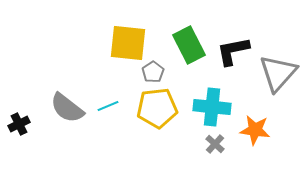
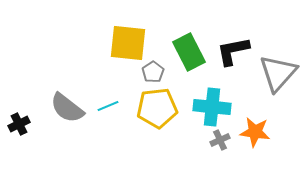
green rectangle: moved 7 px down
orange star: moved 2 px down
gray cross: moved 5 px right, 4 px up; rotated 24 degrees clockwise
